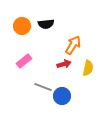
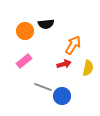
orange circle: moved 3 px right, 5 px down
